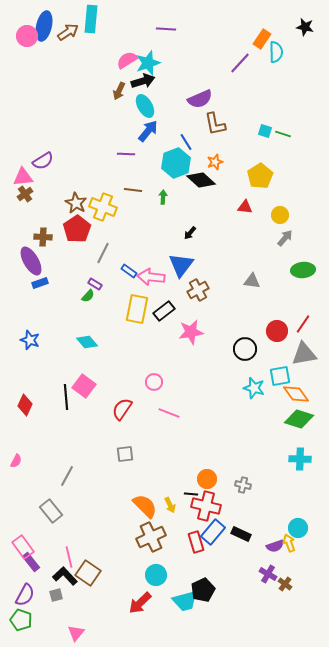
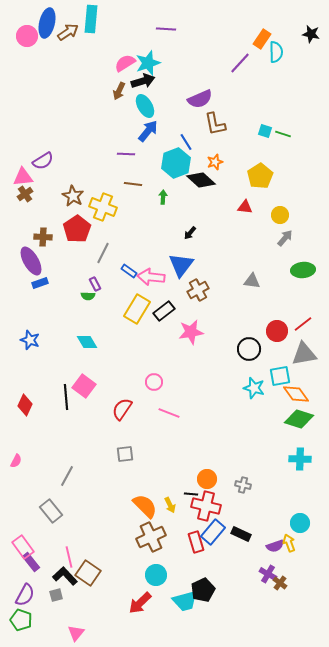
blue ellipse at (44, 26): moved 3 px right, 3 px up
black star at (305, 27): moved 6 px right, 7 px down
pink semicircle at (127, 60): moved 2 px left, 3 px down
brown line at (133, 190): moved 6 px up
brown star at (76, 203): moved 3 px left, 7 px up
purple rectangle at (95, 284): rotated 32 degrees clockwise
green semicircle at (88, 296): rotated 48 degrees clockwise
yellow rectangle at (137, 309): rotated 20 degrees clockwise
red line at (303, 324): rotated 18 degrees clockwise
cyan diamond at (87, 342): rotated 10 degrees clockwise
black circle at (245, 349): moved 4 px right
cyan circle at (298, 528): moved 2 px right, 5 px up
brown cross at (285, 584): moved 5 px left, 1 px up
